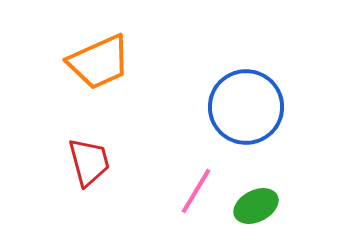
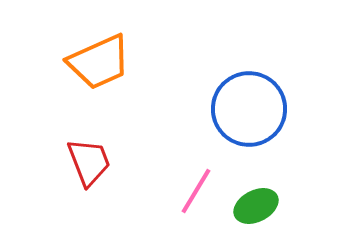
blue circle: moved 3 px right, 2 px down
red trapezoid: rotated 6 degrees counterclockwise
